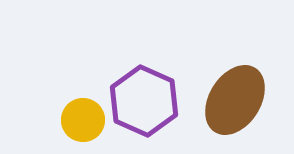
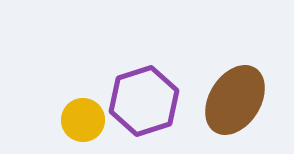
purple hexagon: rotated 18 degrees clockwise
